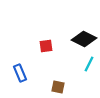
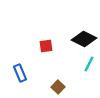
brown square: rotated 32 degrees clockwise
